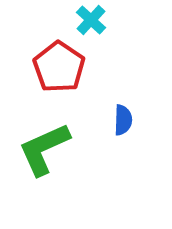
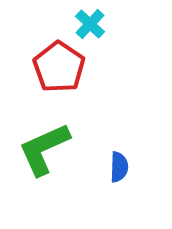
cyan cross: moved 1 px left, 4 px down
blue semicircle: moved 4 px left, 47 px down
